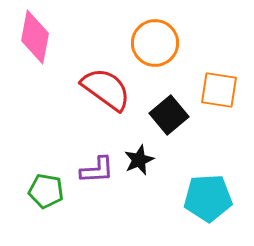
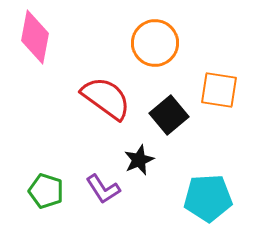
red semicircle: moved 9 px down
purple L-shape: moved 6 px right, 19 px down; rotated 60 degrees clockwise
green pentagon: rotated 8 degrees clockwise
